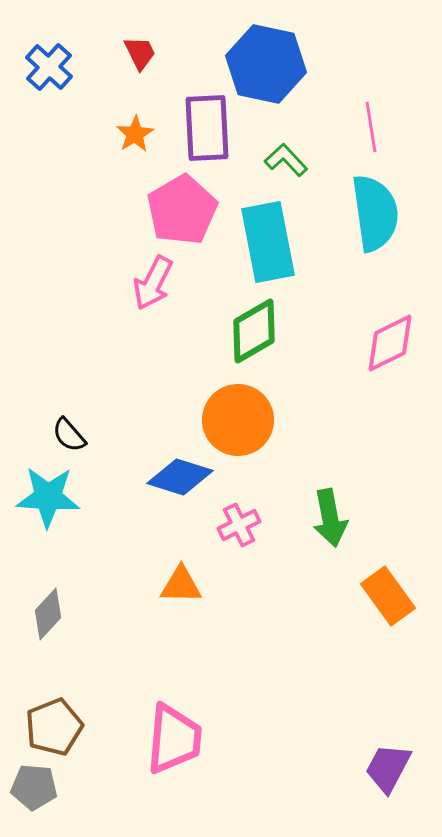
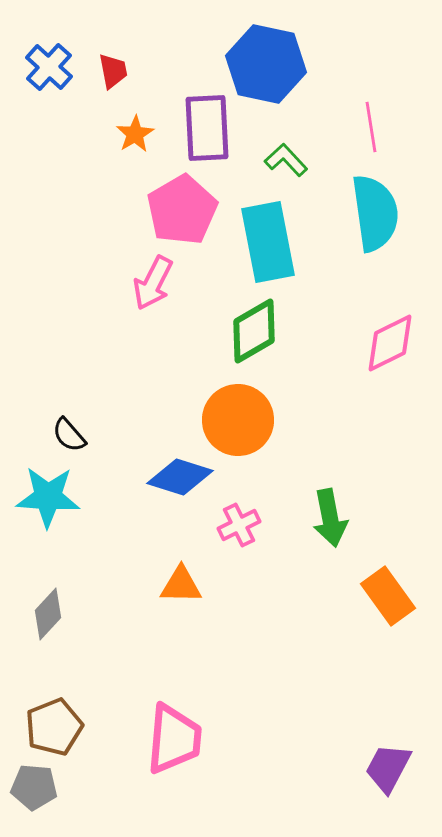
red trapezoid: moved 27 px left, 18 px down; rotated 15 degrees clockwise
